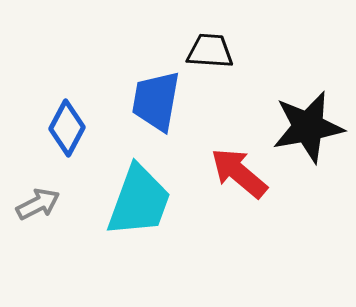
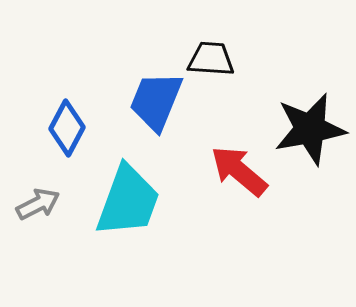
black trapezoid: moved 1 px right, 8 px down
blue trapezoid: rotated 12 degrees clockwise
black star: moved 2 px right, 2 px down
red arrow: moved 2 px up
cyan trapezoid: moved 11 px left
